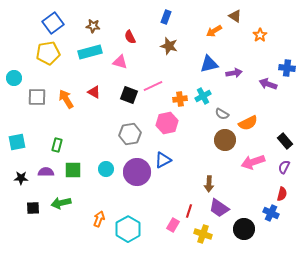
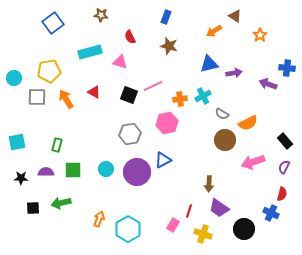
brown star at (93, 26): moved 8 px right, 11 px up
yellow pentagon at (48, 53): moved 1 px right, 18 px down
